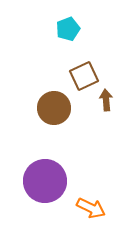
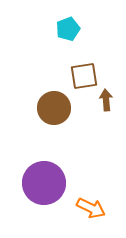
brown square: rotated 16 degrees clockwise
purple circle: moved 1 px left, 2 px down
